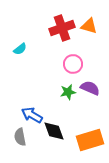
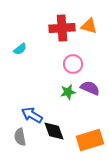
red cross: rotated 15 degrees clockwise
